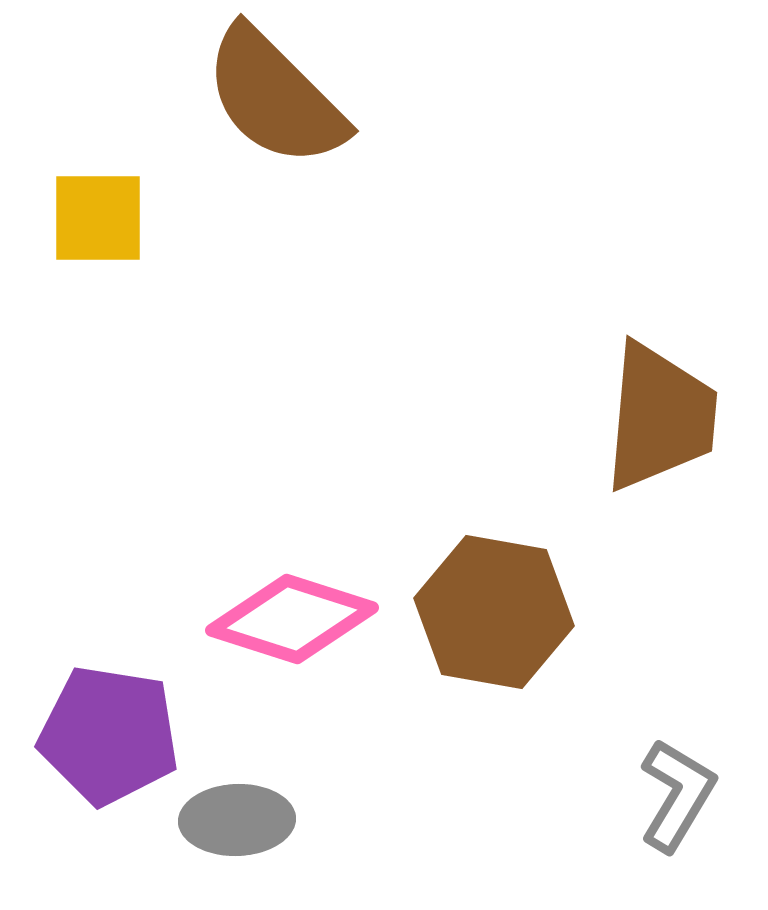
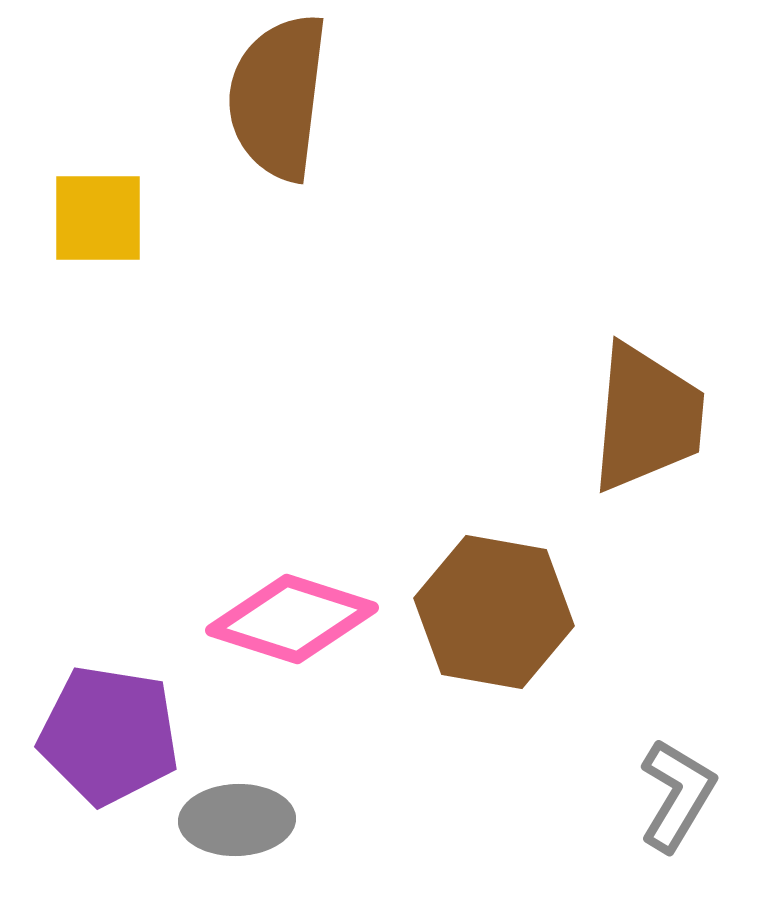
brown semicircle: moved 3 px right; rotated 52 degrees clockwise
brown trapezoid: moved 13 px left, 1 px down
